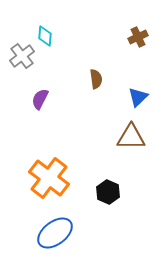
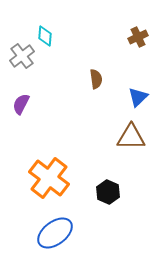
purple semicircle: moved 19 px left, 5 px down
